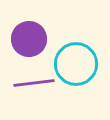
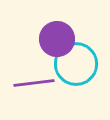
purple circle: moved 28 px right
